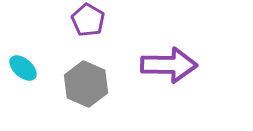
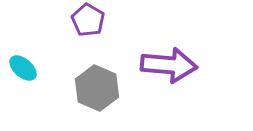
purple arrow: rotated 4 degrees clockwise
gray hexagon: moved 11 px right, 4 px down
